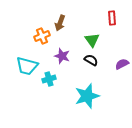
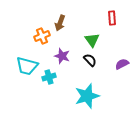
black semicircle: moved 1 px left; rotated 16 degrees clockwise
cyan cross: moved 2 px up
